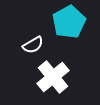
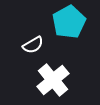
white cross: moved 3 px down
